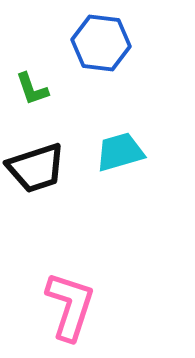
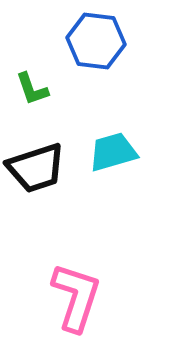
blue hexagon: moved 5 px left, 2 px up
cyan trapezoid: moved 7 px left
pink L-shape: moved 6 px right, 9 px up
